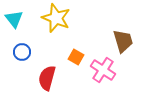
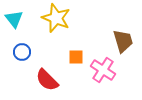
orange square: rotated 28 degrees counterclockwise
red semicircle: moved 2 px down; rotated 60 degrees counterclockwise
